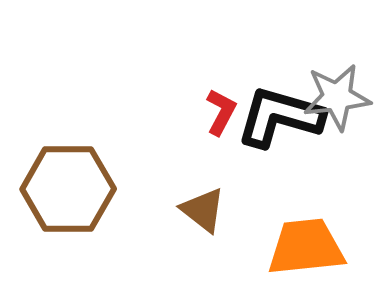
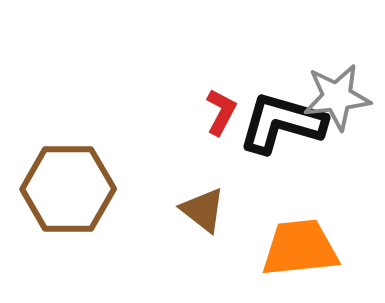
black L-shape: moved 2 px right, 6 px down
orange trapezoid: moved 6 px left, 1 px down
